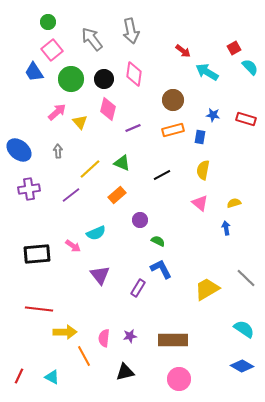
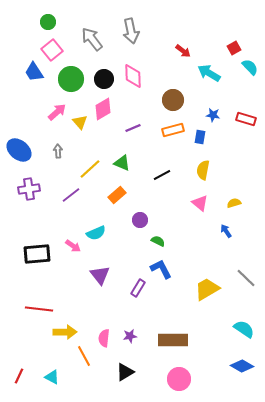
cyan arrow at (207, 72): moved 2 px right, 1 px down
pink diamond at (134, 74): moved 1 px left, 2 px down; rotated 10 degrees counterclockwise
pink diamond at (108, 109): moved 5 px left; rotated 45 degrees clockwise
blue arrow at (226, 228): moved 3 px down; rotated 24 degrees counterclockwise
black triangle at (125, 372): rotated 18 degrees counterclockwise
